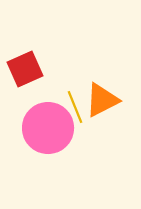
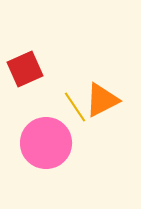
yellow line: rotated 12 degrees counterclockwise
pink circle: moved 2 px left, 15 px down
